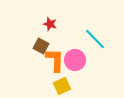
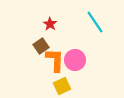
red star: rotated 16 degrees clockwise
cyan line: moved 17 px up; rotated 10 degrees clockwise
brown square: rotated 28 degrees clockwise
